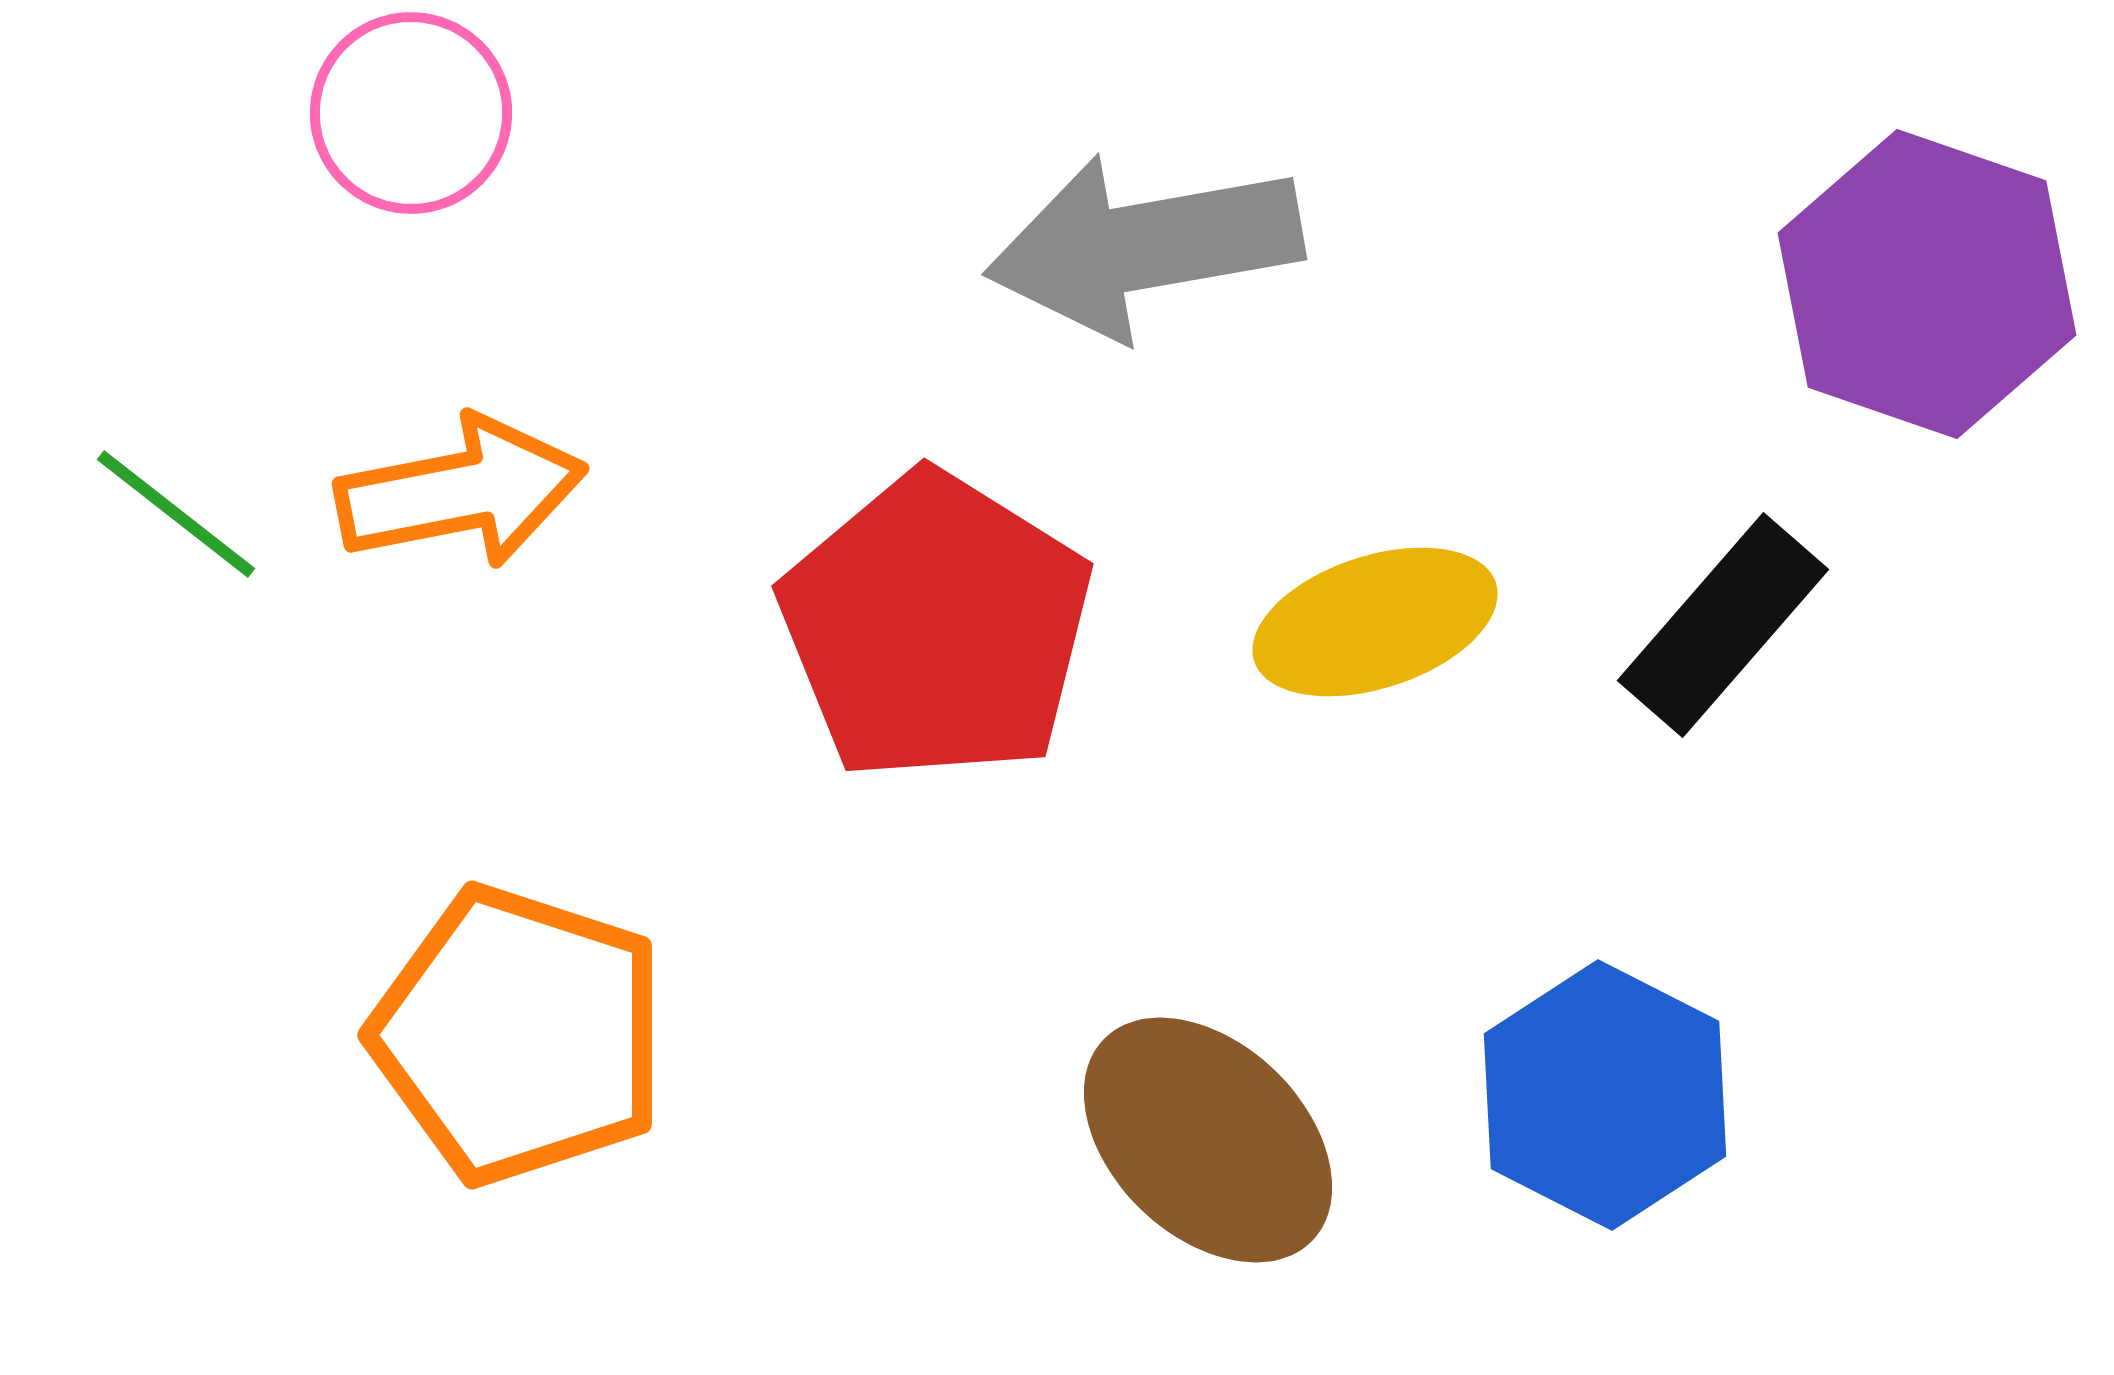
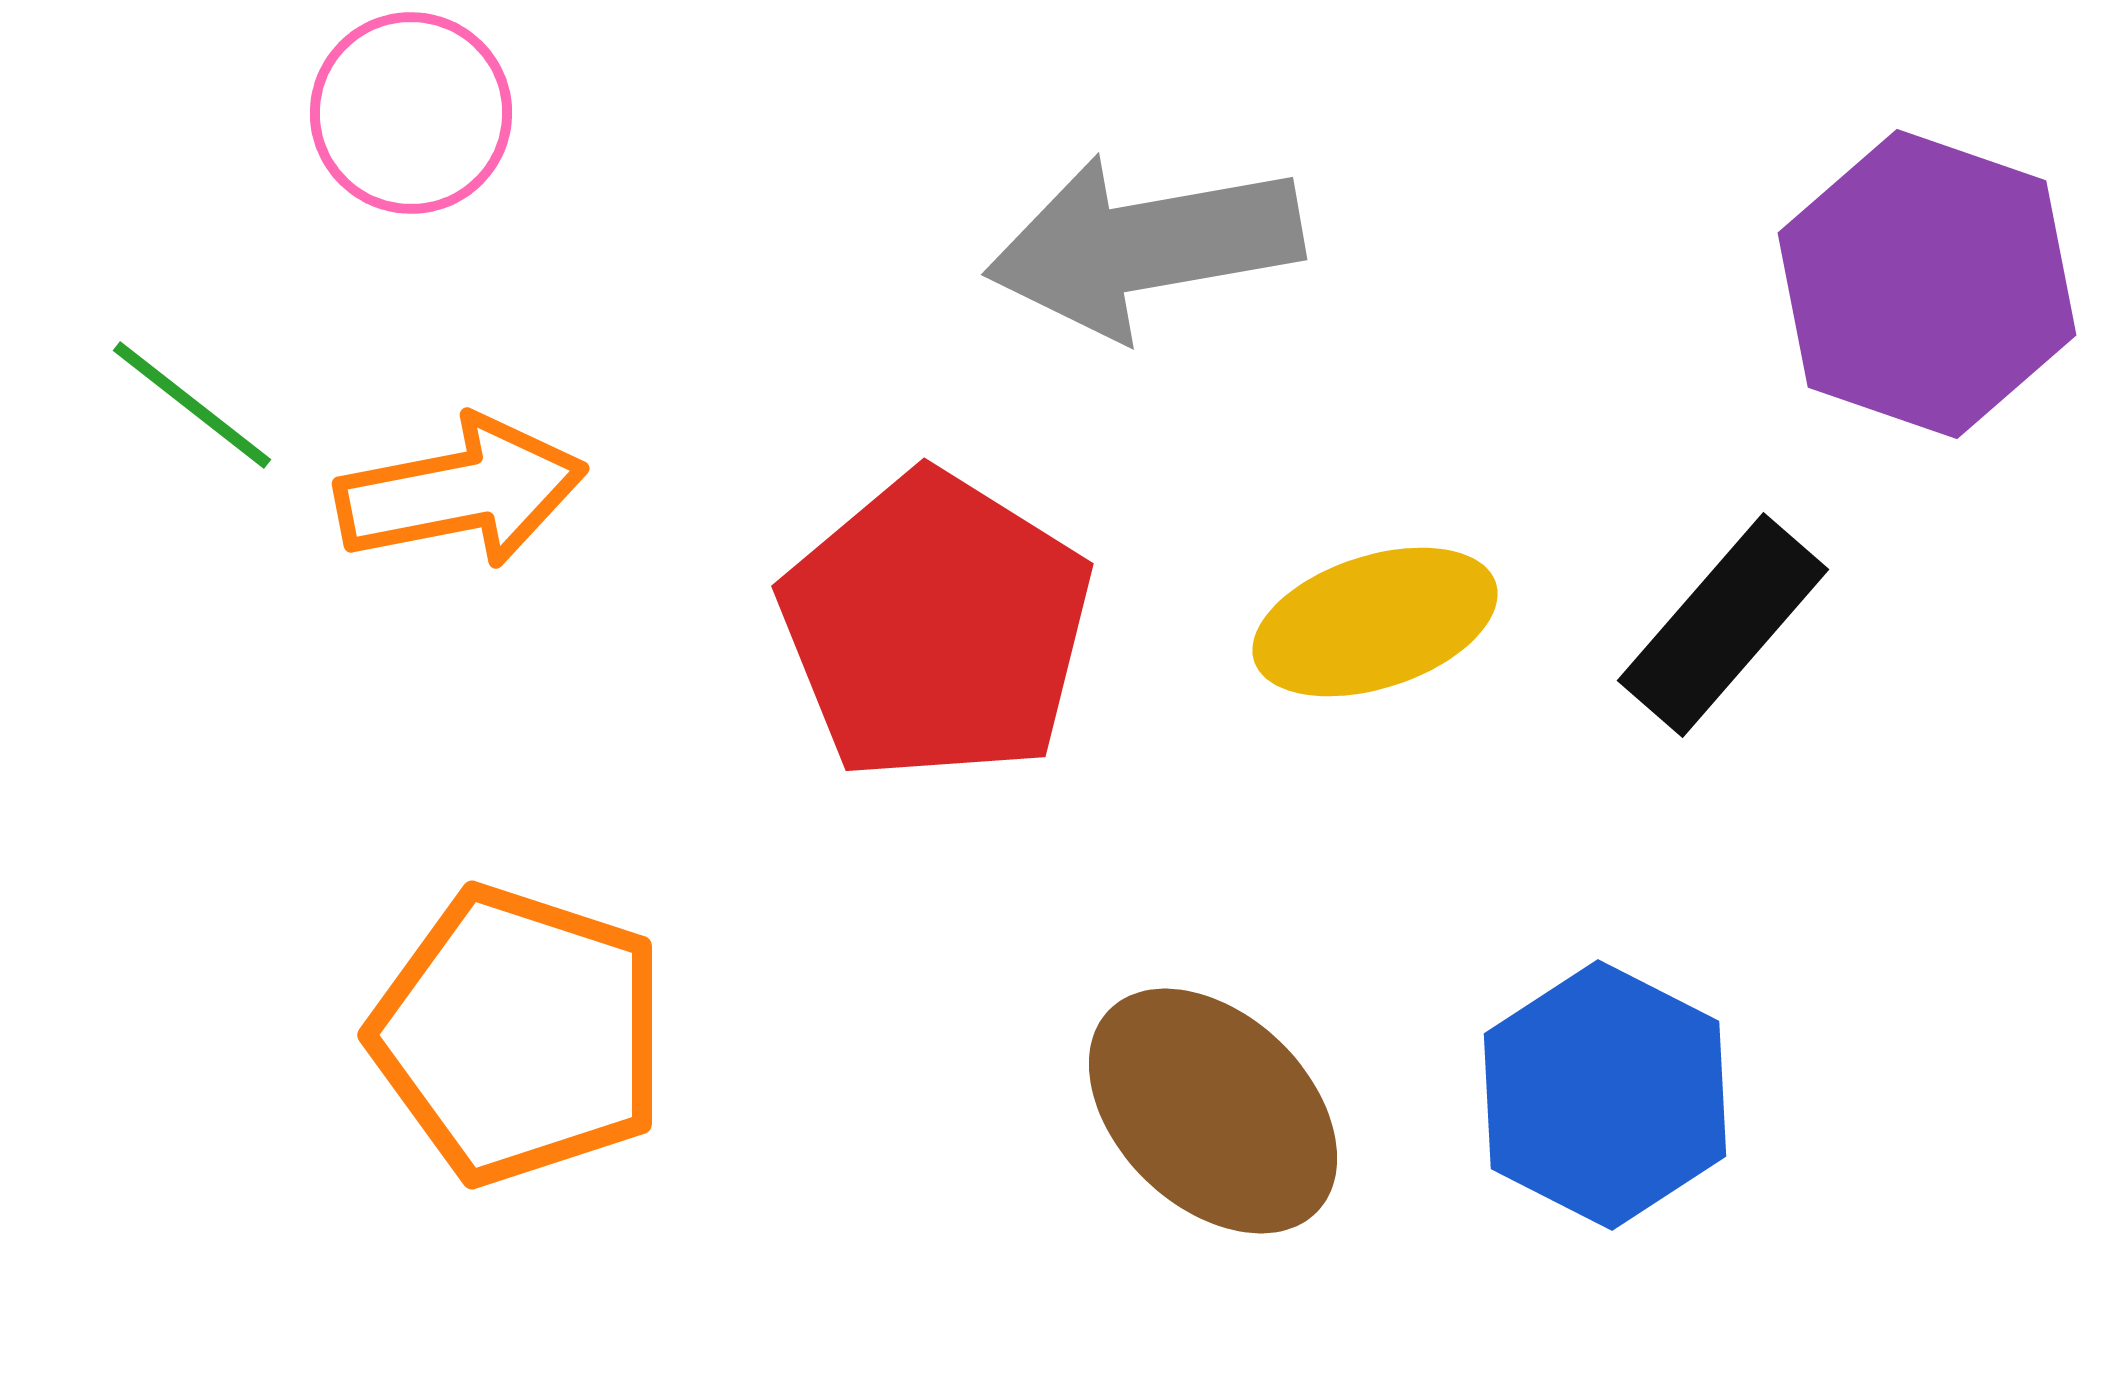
green line: moved 16 px right, 109 px up
brown ellipse: moved 5 px right, 29 px up
